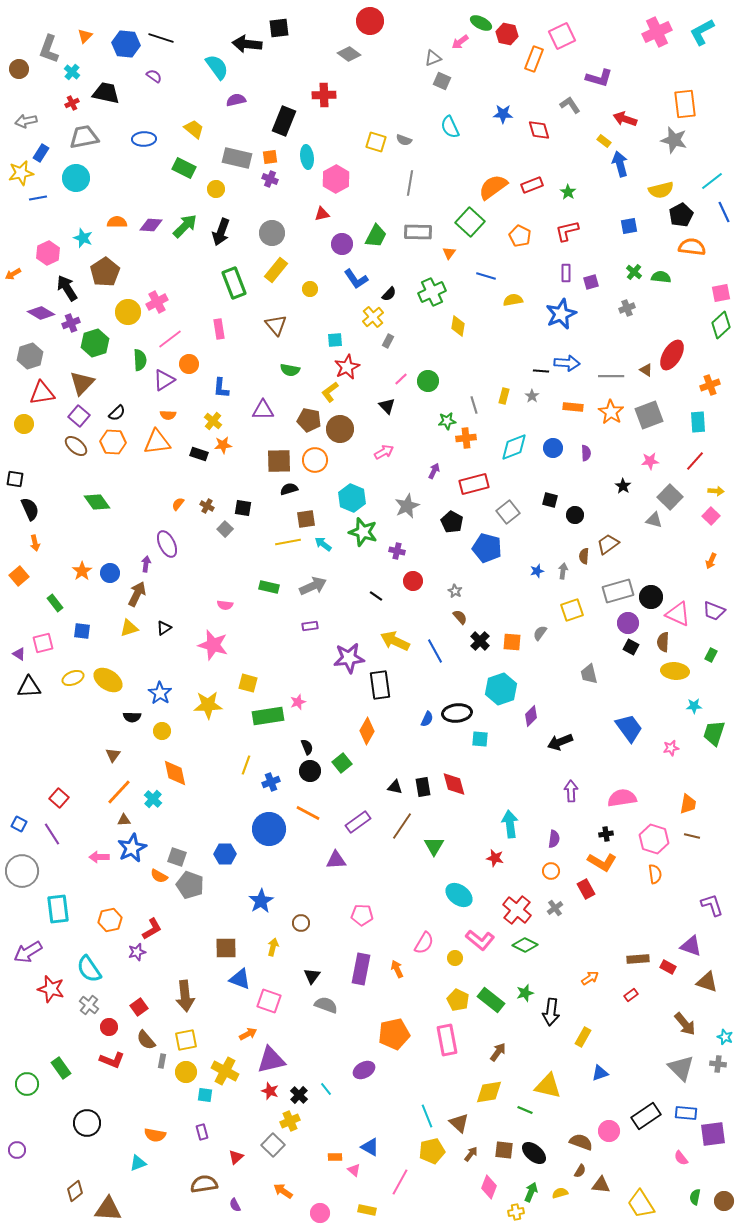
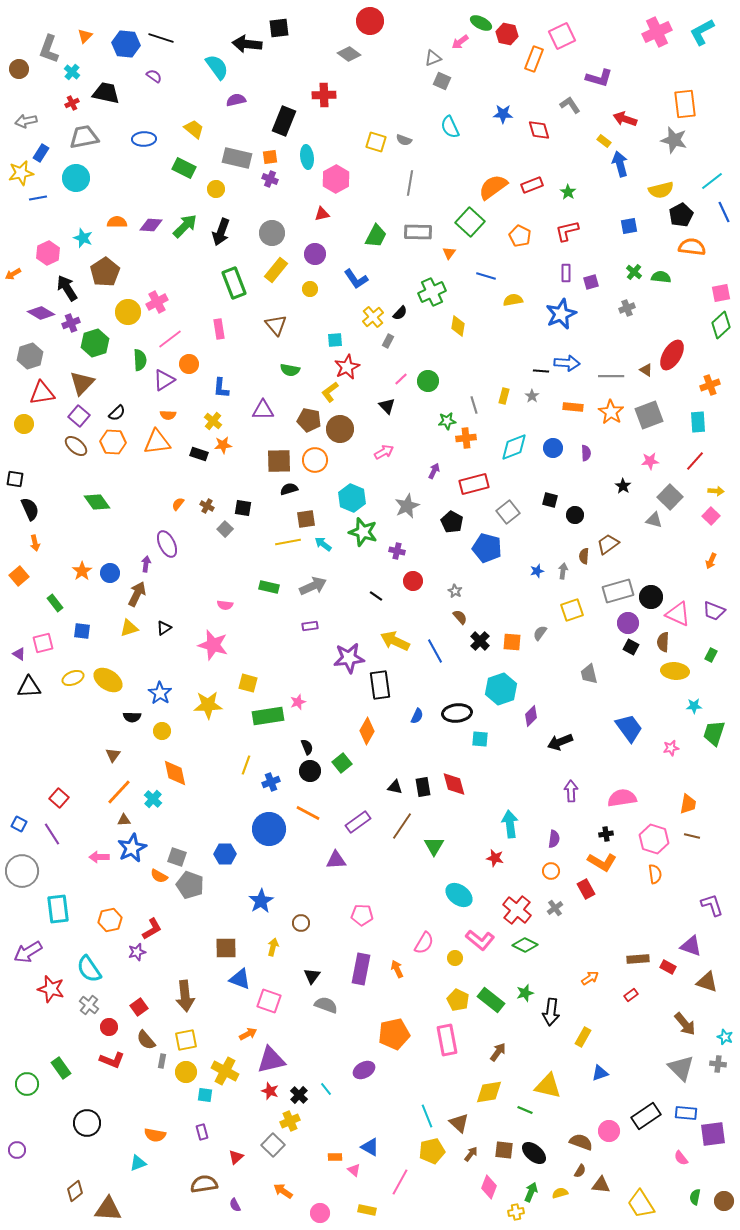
purple circle at (342, 244): moved 27 px left, 10 px down
black semicircle at (389, 294): moved 11 px right, 19 px down
blue semicircle at (427, 719): moved 10 px left, 3 px up
